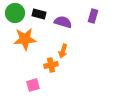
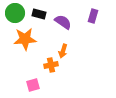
purple semicircle: rotated 18 degrees clockwise
